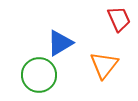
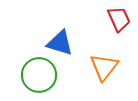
blue triangle: rotated 48 degrees clockwise
orange triangle: moved 2 px down
